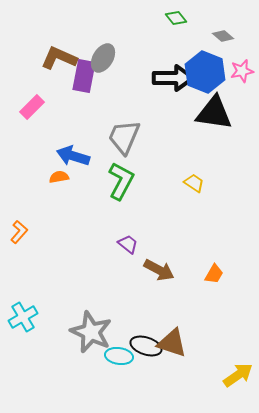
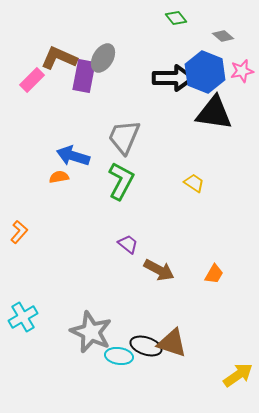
pink rectangle: moved 27 px up
